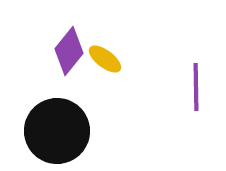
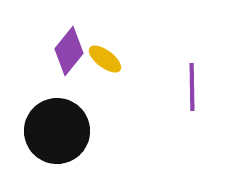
purple line: moved 4 px left
